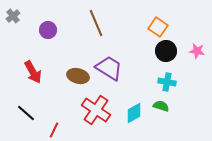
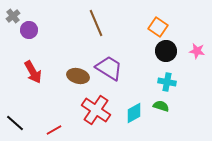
purple circle: moved 19 px left
black line: moved 11 px left, 10 px down
red line: rotated 35 degrees clockwise
